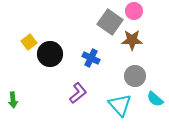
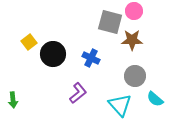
gray square: rotated 20 degrees counterclockwise
black circle: moved 3 px right
